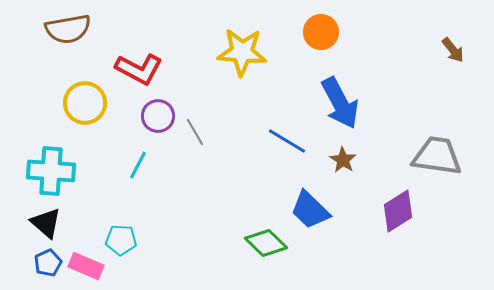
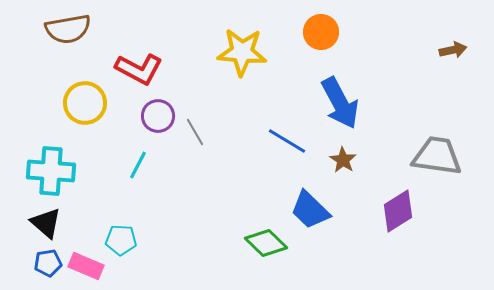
brown arrow: rotated 64 degrees counterclockwise
blue pentagon: rotated 16 degrees clockwise
